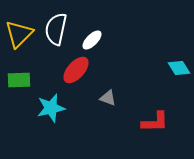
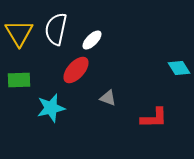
yellow triangle: moved 1 px up; rotated 16 degrees counterclockwise
red L-shape: moved 1 px left, 4 px up
